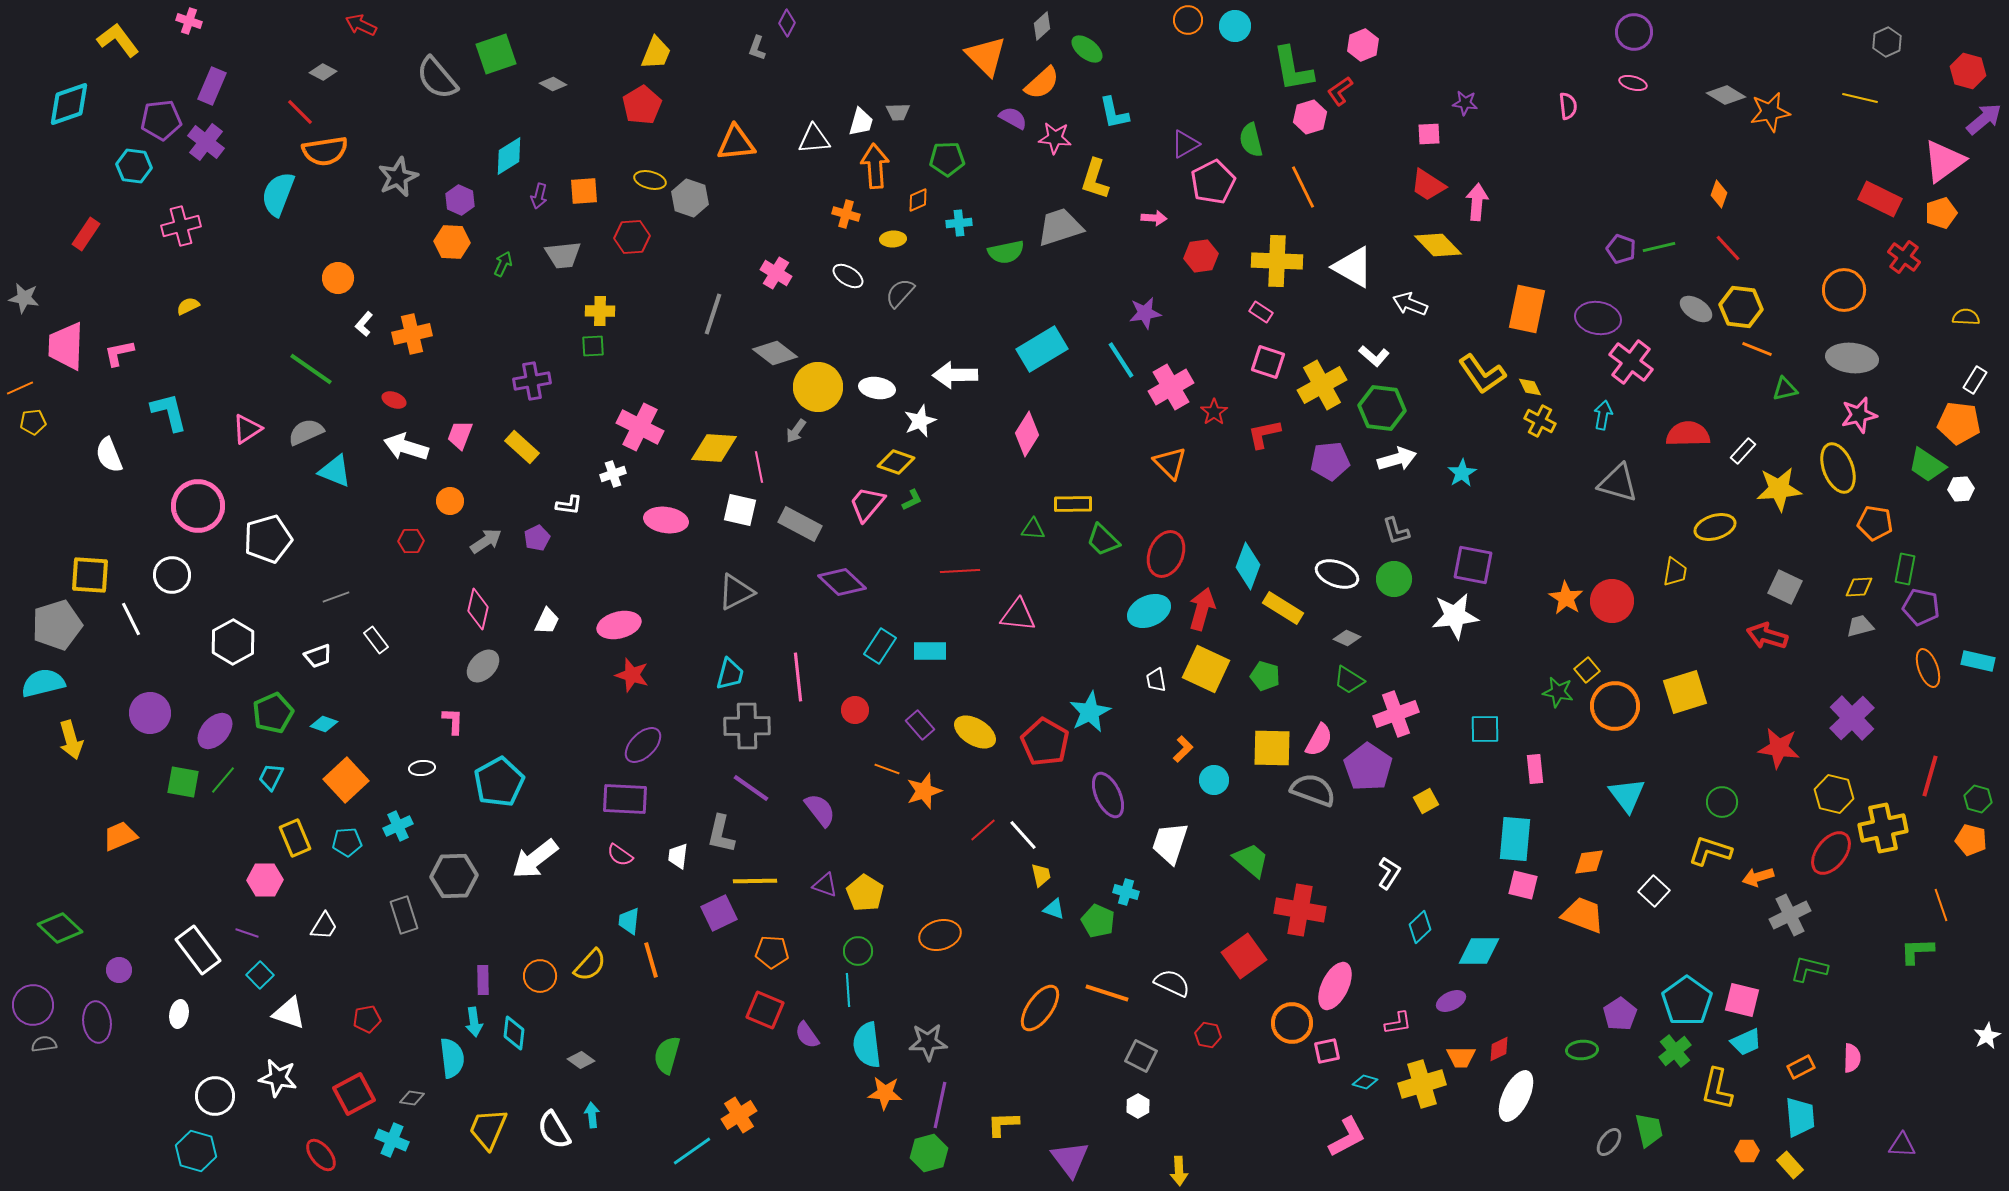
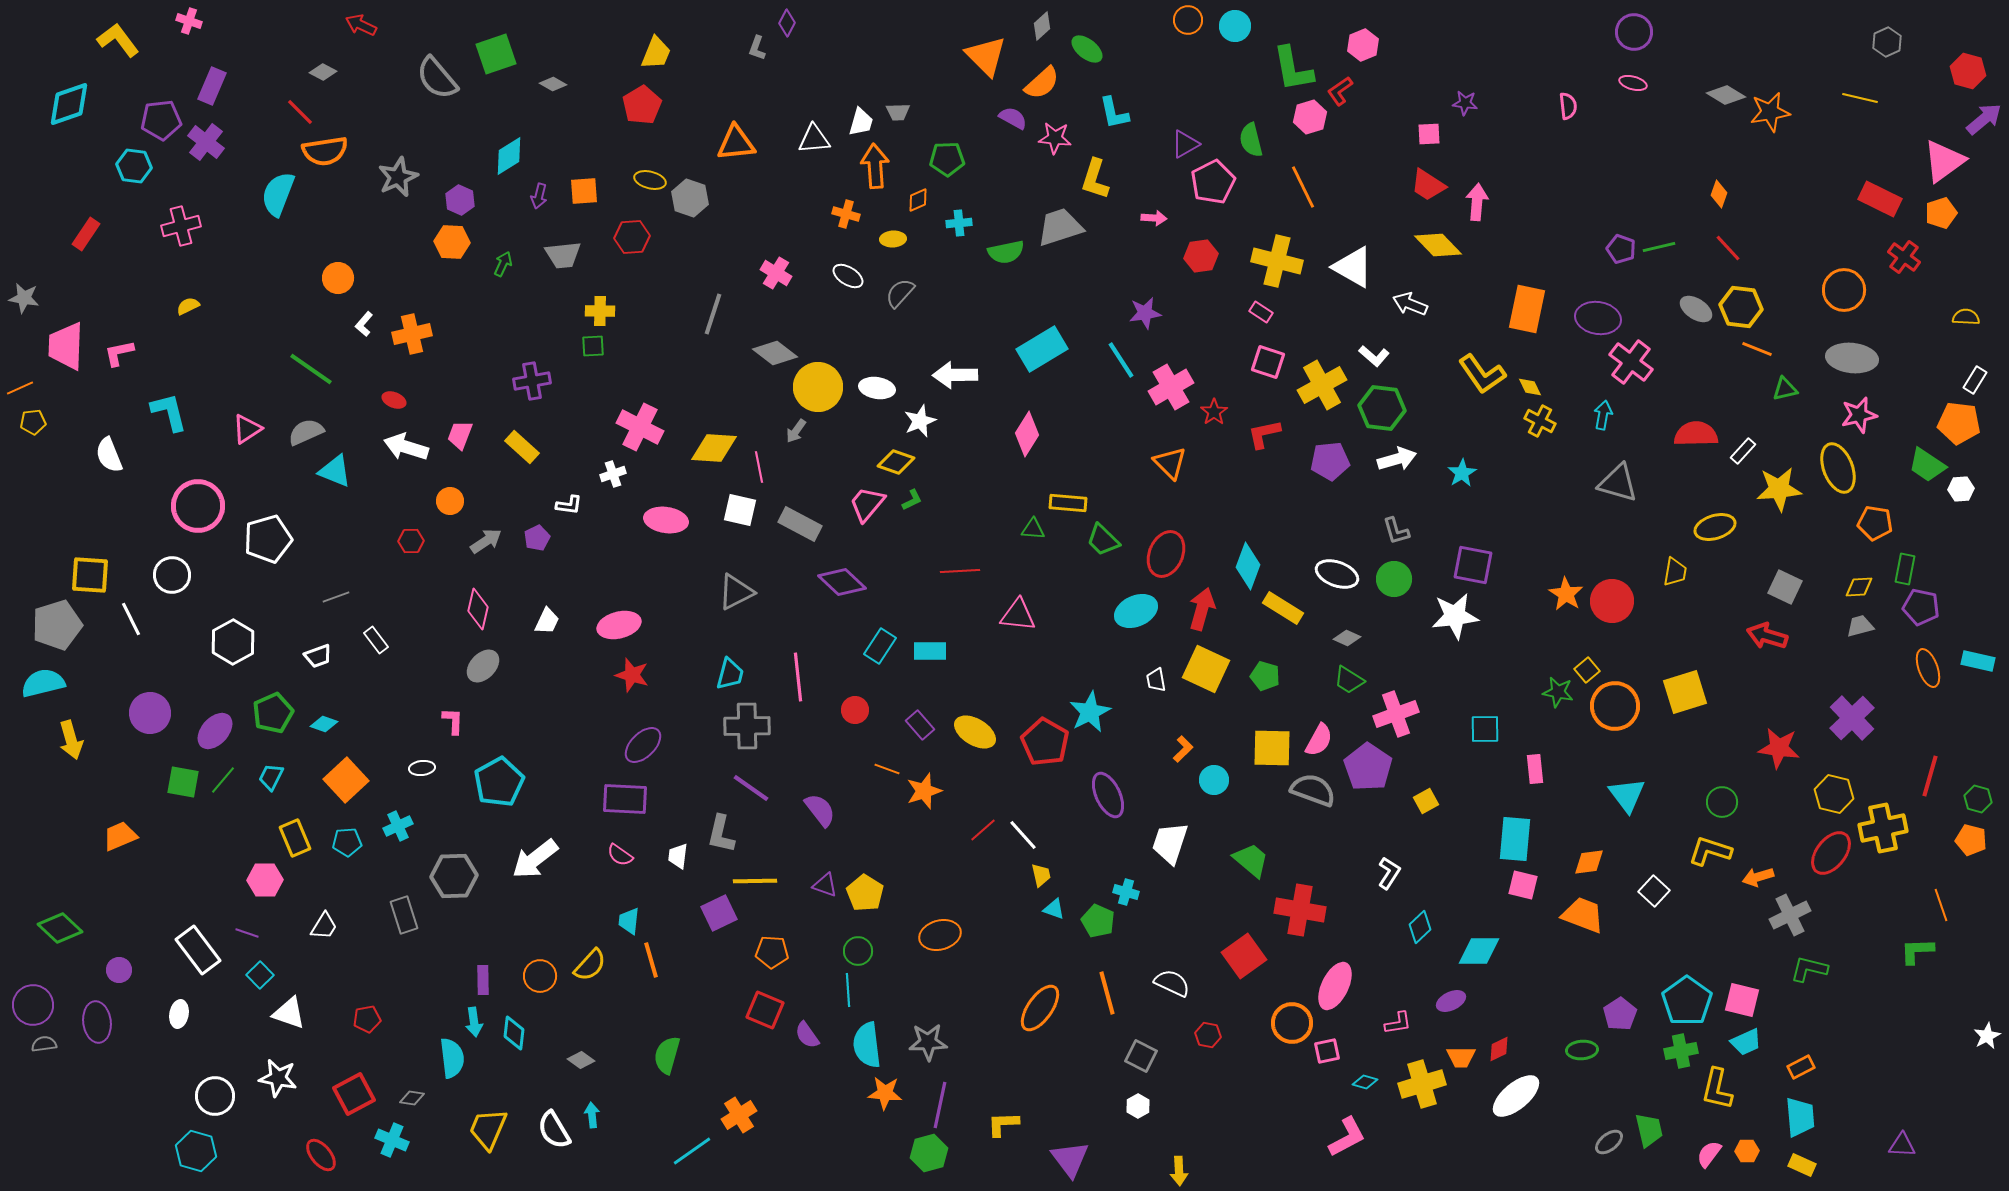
yellow cross at (1277, 261): rotated 12 degrees clockwise
red semicircle at (1688, 434): moved 8 px right
yellow rectangle at (1073, 504): moved 5 px left, 1 px up; rotated 6 degrees clockwise
orange star at (1566, 598): moved 4 px up
cyan ellipse at (1149, 611): moved 13 px left
orange line at (1107, 993): rotated 57 degrees clockwise
green cross at (1675, 1051): moved 6 px right; rotated 28 degrees clockwise
pink semicircle at (1852, 1058): moved 143 px left, 96 px down; rotated 144 degrees counterclockwise
white ellipse at (1516, 1096): rotated 24 degrees clockwise
gray ellipse at (1609, 1142): rotated 16 degrees clockwise
yellow rectangle at (1790, 1165): moved 12 px right; rotated 24 degrees counterclockwise
